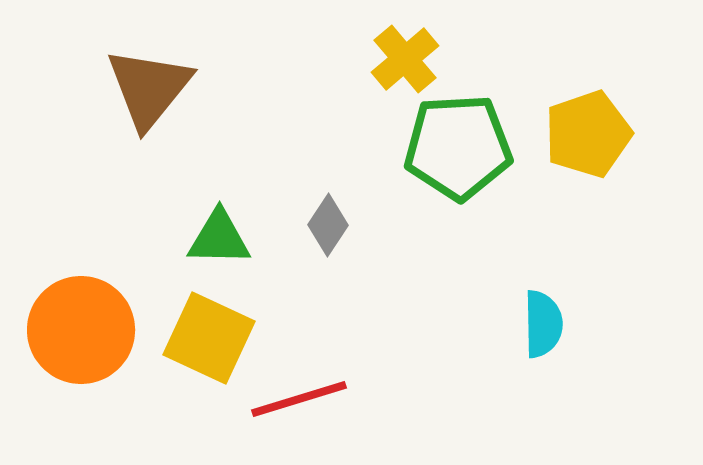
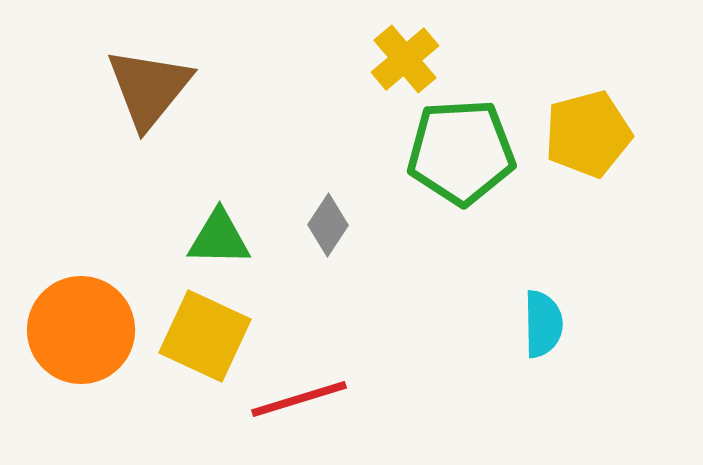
yellow pentagon: rotated 4 degrees clockwise
green pentagon: moved 3 px right, 5 px down
yellow square: moved 4 px left, 2 px up
